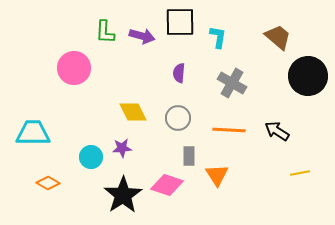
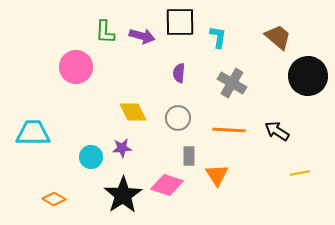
pink circle: moved 2 px right, 1 px up
orange diamond: moved 6 px right, 16 px down
